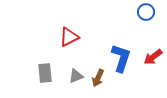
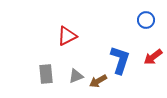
blue circle: moved 8 px down
red triangle: moved 2 px left, 1 px up
blue L-shape: moved 1 px left, 2 px down
gray rectangle: moved 1 px right, 1 px down
brown arrow: moved 3 px down; rotated 36 degrees clockwise
